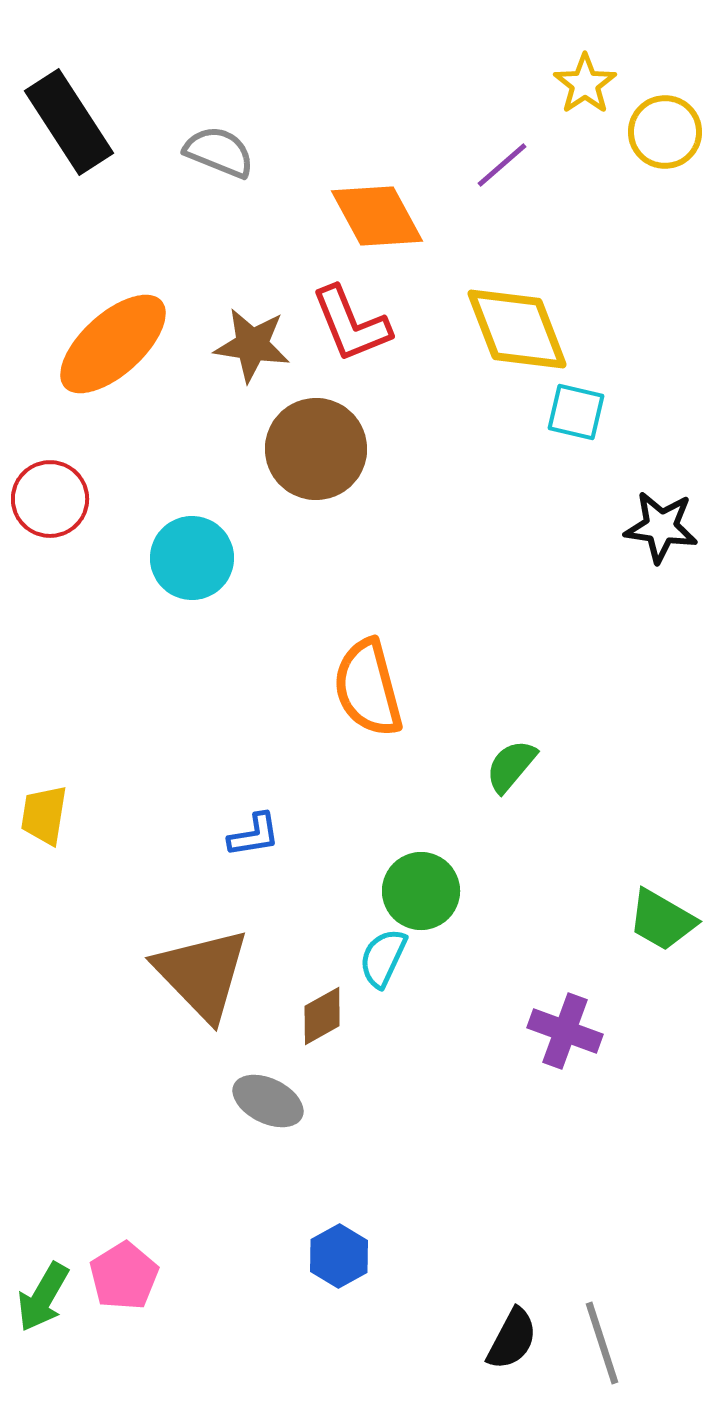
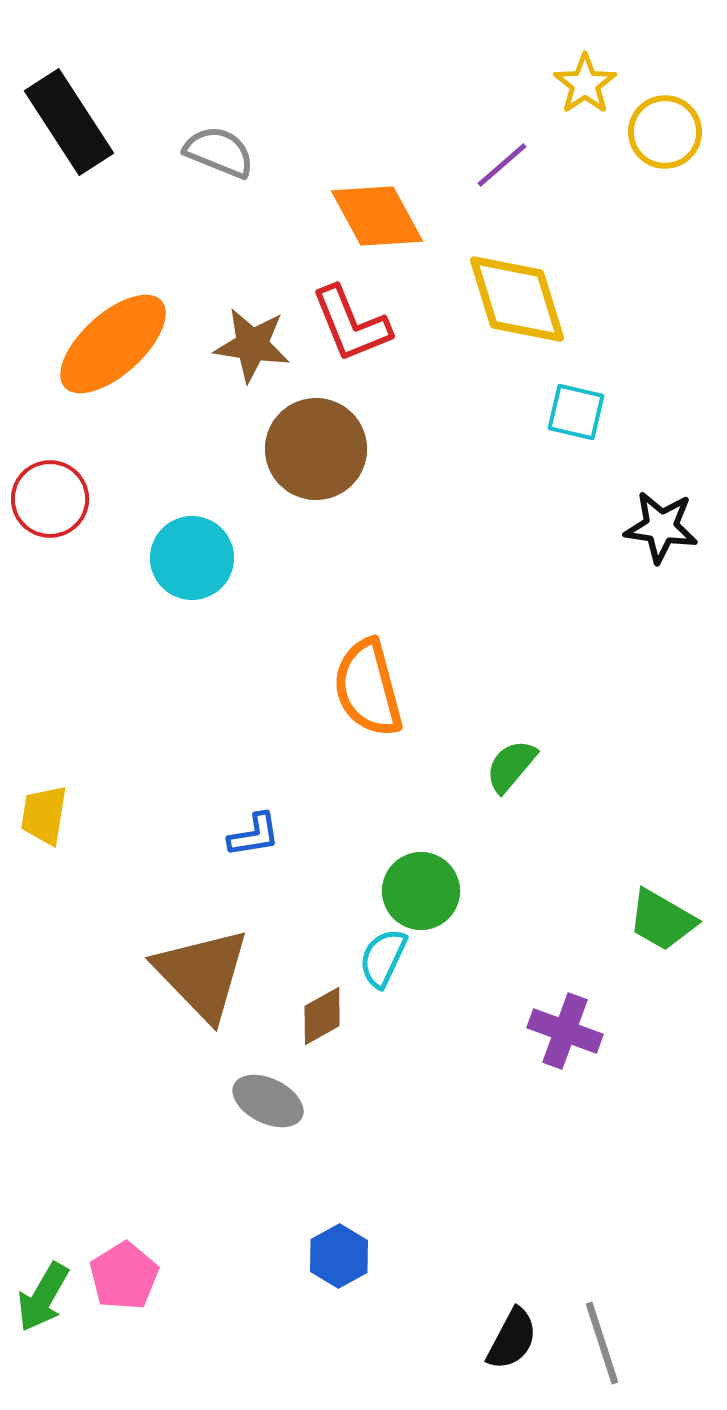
yellow diamond: moved 30 px up; rotated 4 degrees clockwise
